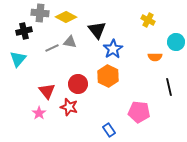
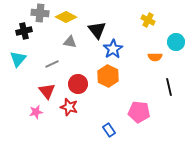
gray line: moved 16 px down
pink star: moved 3 px left, 1 px up; rotated 24 degrees clockwise
